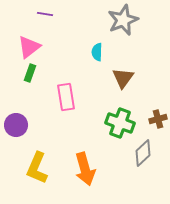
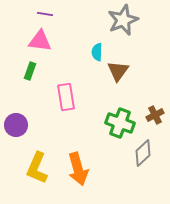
pink triangle: moved 11 px right, 6 px up; rotated 45 degrees clockwise
green rectangle: moved 2 px up
brown triangle: moved 5 px left, 7 px up
brown cross: moved 3 px left, 4 px up; rotated 12 degrees counterclockwise
orange arrow: moved 7 px left
